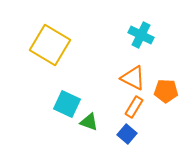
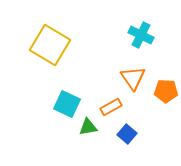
orange triangle: rotated 28 degrees clockwise
orange rectangle: moved 23 px left; rotated 30 degrees clockwise
green triangle: moved 1 px left, 5 px down; rotated 30 degrees counterclockwise
